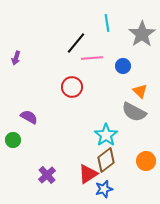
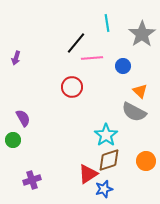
purple semicircle: moved 6 px left, 1 px down; rotated 30 degrees clockwise
brown diamond: moved 3 px right; rotated 20 degrees clockwise
purple cross: moved 15 px left, 5 px down; rotated 24 degrees clockwise
